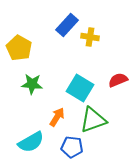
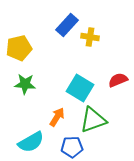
yellow pentagon: rotated 30 degrees clockwise
green star: moved 7 px left
blue pentagon: rotated 10 degrees counterclockwise
